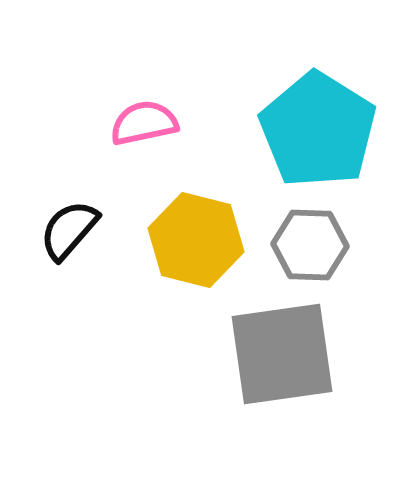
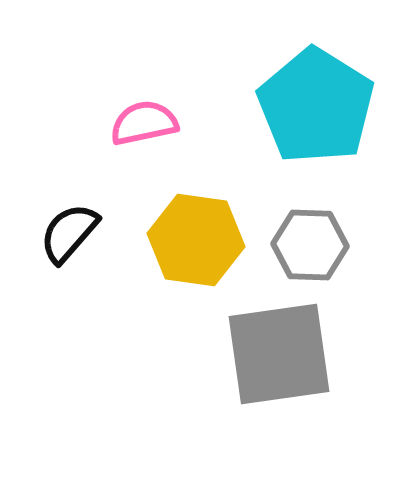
cyan pentagon: moved 2 px left, 24 px up
black semicircle: moved 3 px down
yellow hexagon: rotated 6 degrees counterclockwise
gray square: moved 3 px left
